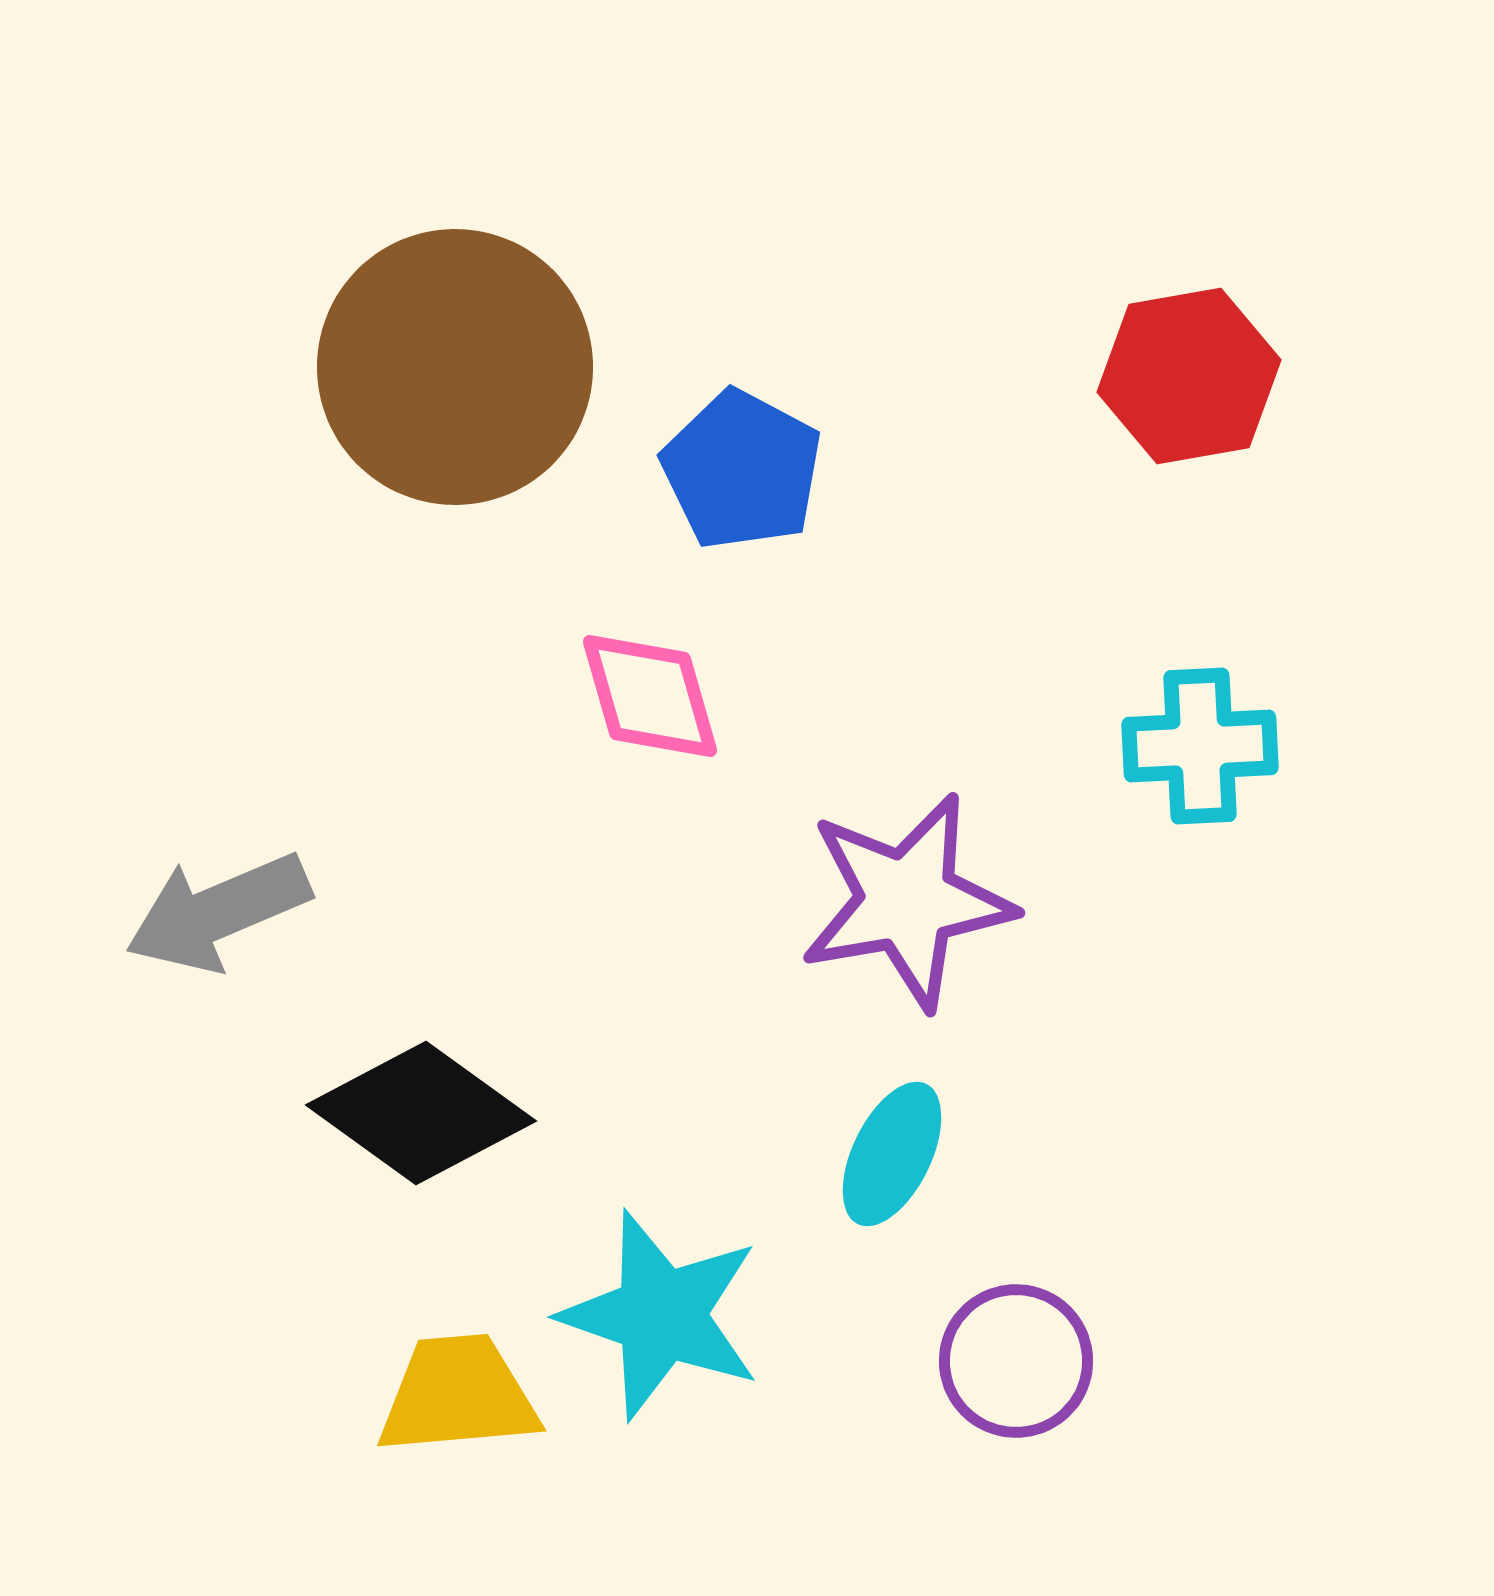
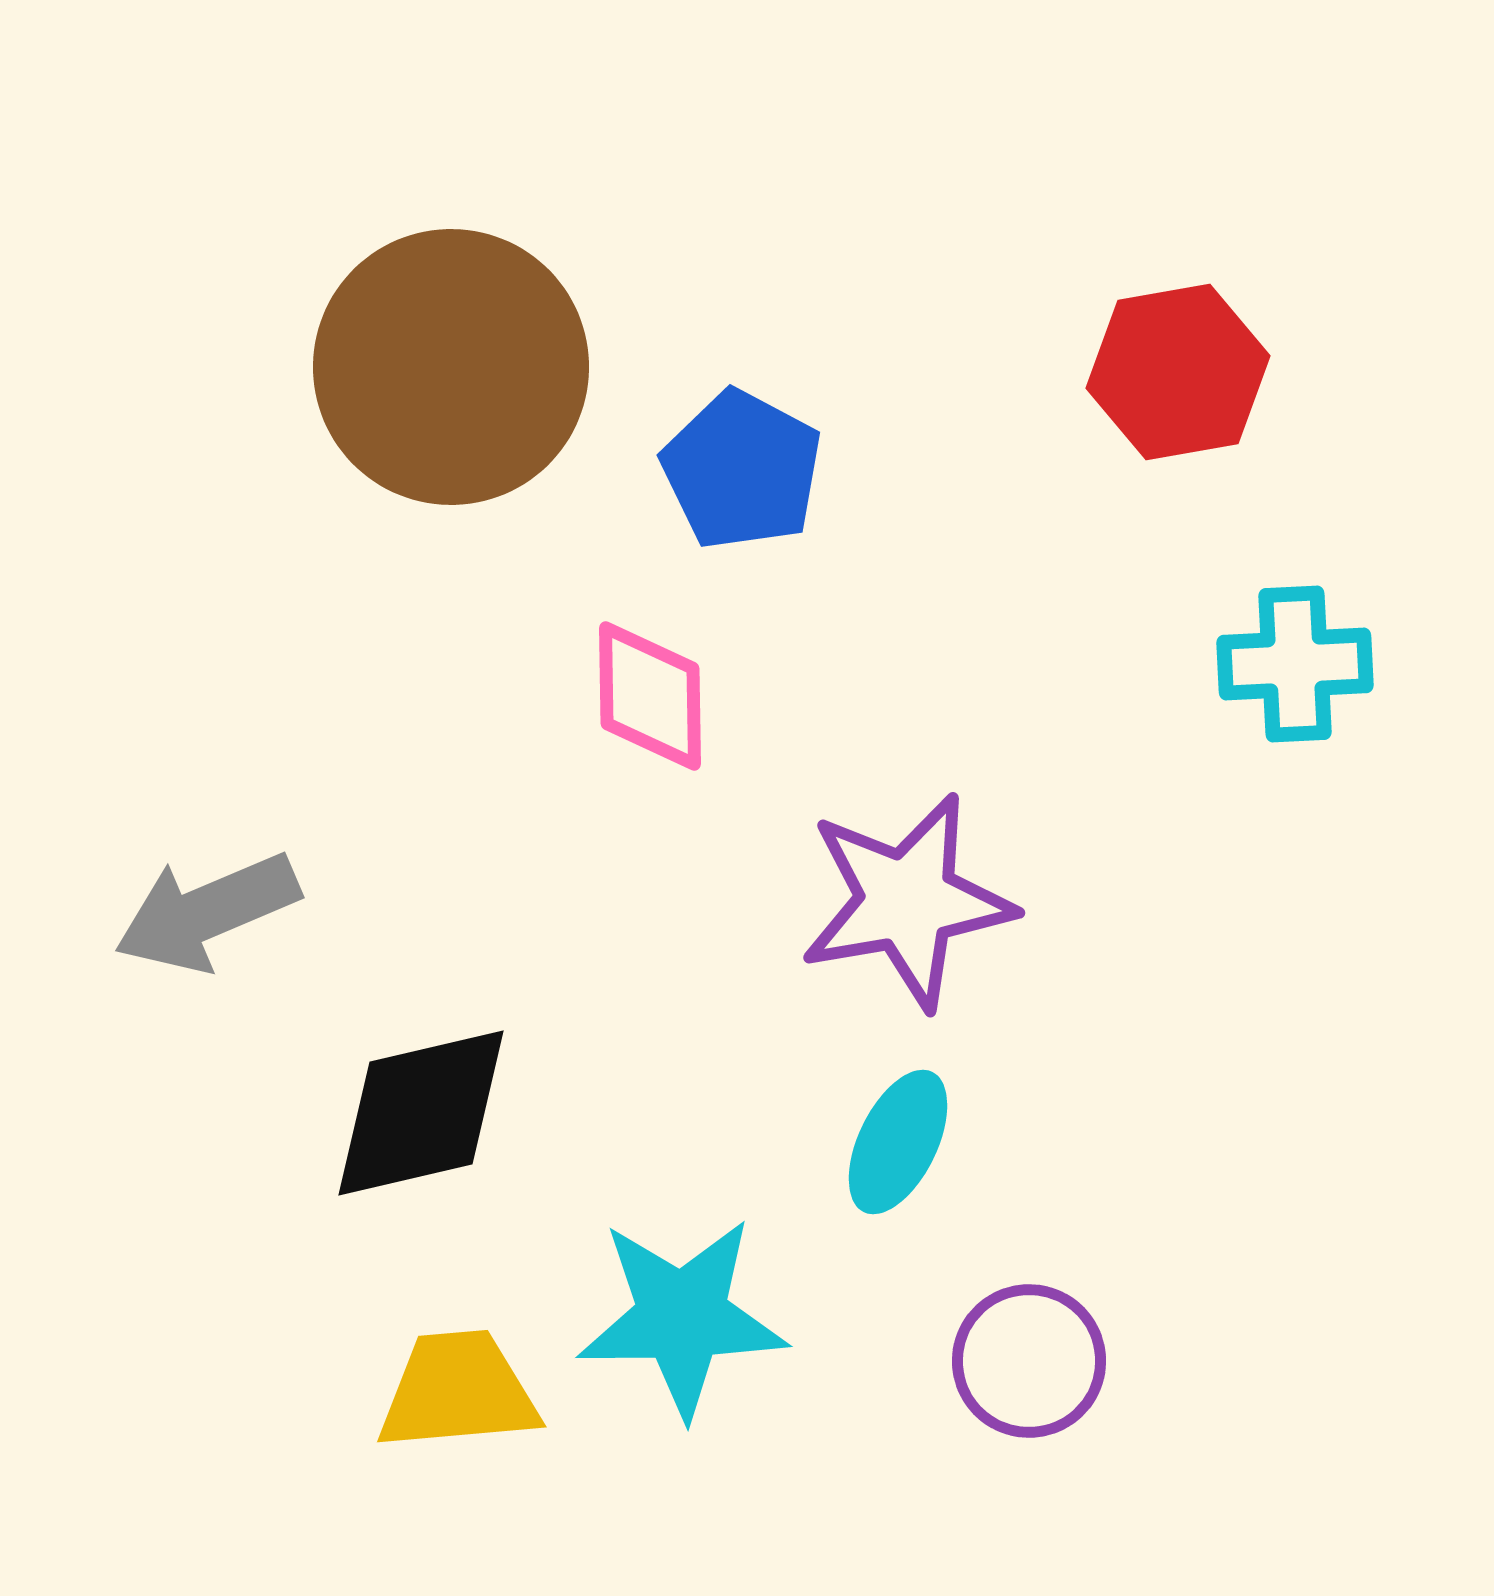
brown circle: moved 4 px left
red hexagon: moved 11 px left, 4 px up
pink diamond: rotated 15 degrees clockwise
cyan cross: moved 95 px right, 82 px up
gray arrow: moved 11 px left
black diamond: rotated 49 degrees counterclockwise
cyan ellipse: moved 6 px right, 12 px up
cyan star: moved 21 px right, 2 px down; rotated 20 degrees counterclockwise
purple circle: moved 13 px right
yellow trapezoid: moved 4 px up
